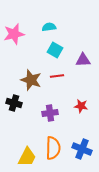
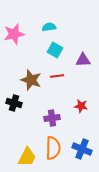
purple cross: moved 2 px right, 5 px down
